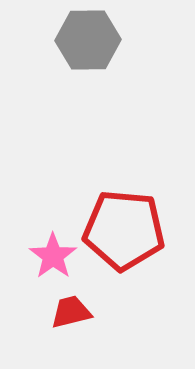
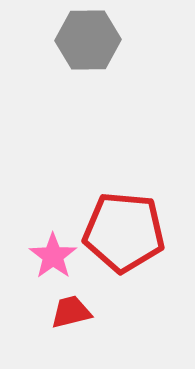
red pentagon: moved 2 px down
